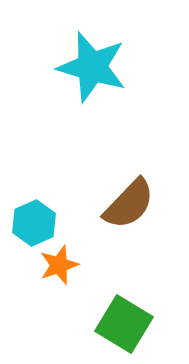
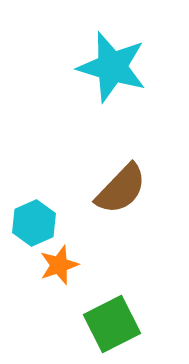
cyan star: moved 20 px right
brown semicircle: moved 8 px left, 15 px up
green square: moved 12 px left; rotated 32 degrees clockwise
